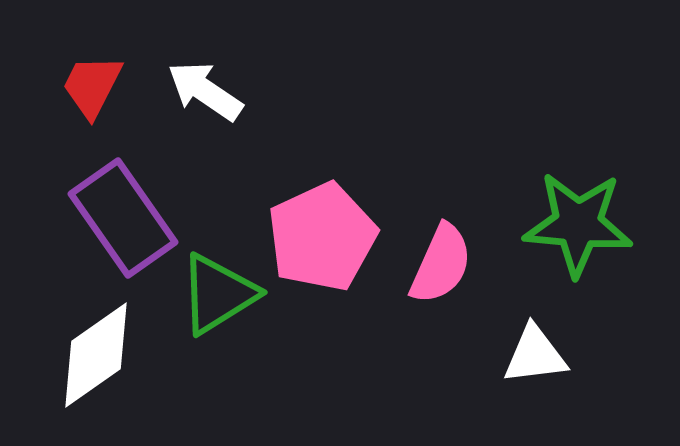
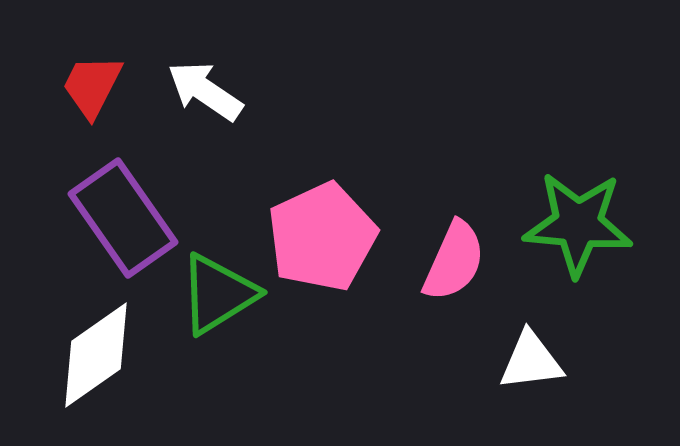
pink semicircle: moved 13 px right, 3 px up
white triangle: moved 4 px left, 6 px down
